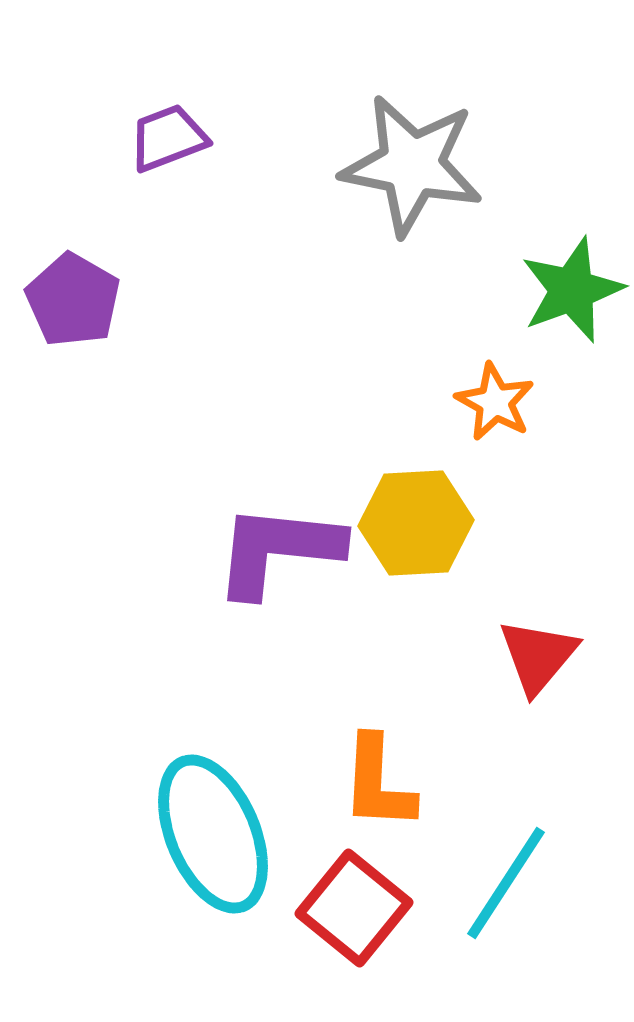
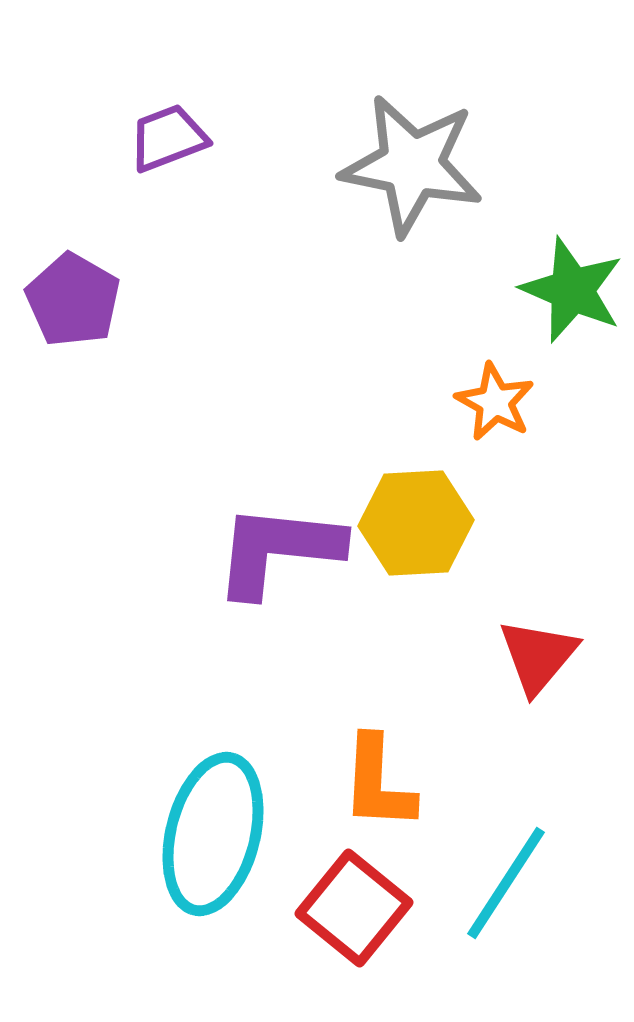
green star: rotated 29 degrees counterclockwise
cyan ellipse: rotated 37 degrees clockwise
